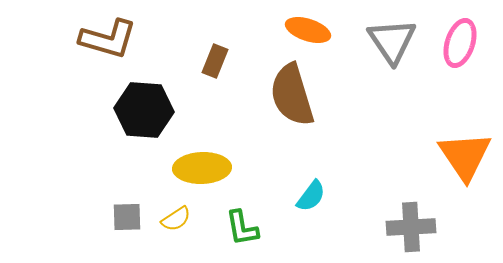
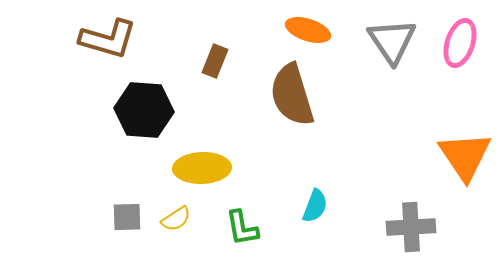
cyan semicircle: moved 4 px right, 10 px down; rotated 16 degrees counterclockwise
